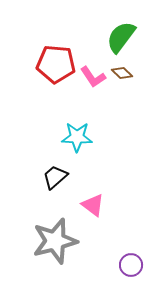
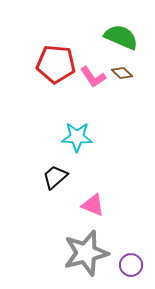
green semicircle: rotated 76 degrees clockwise
pink triangle: rotated 15 degrees counterclockwise
gray star: moved 31 px right, 12 px down
